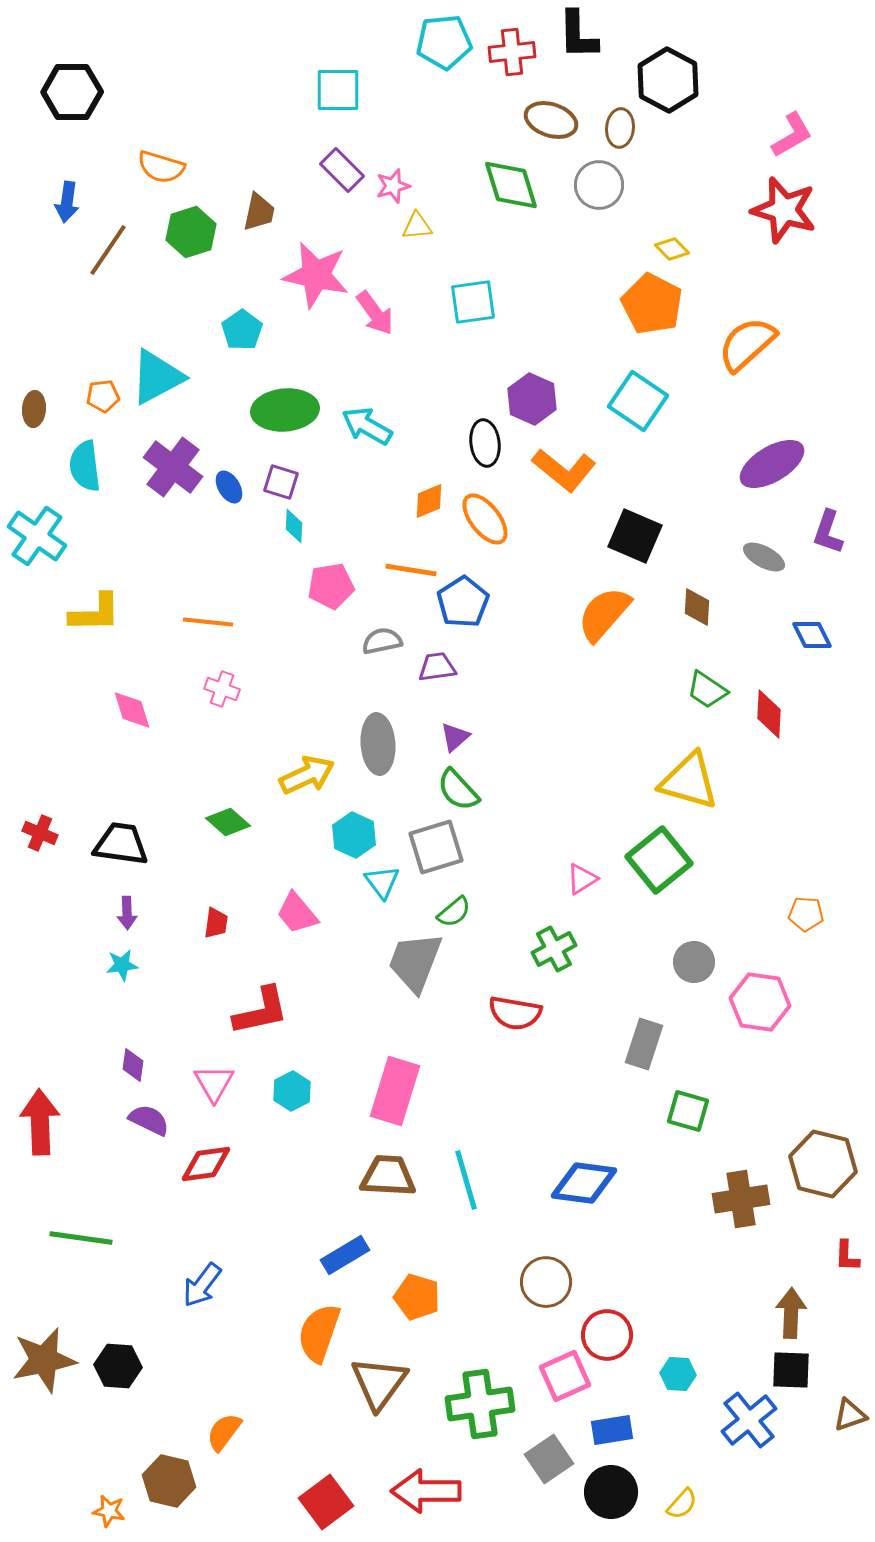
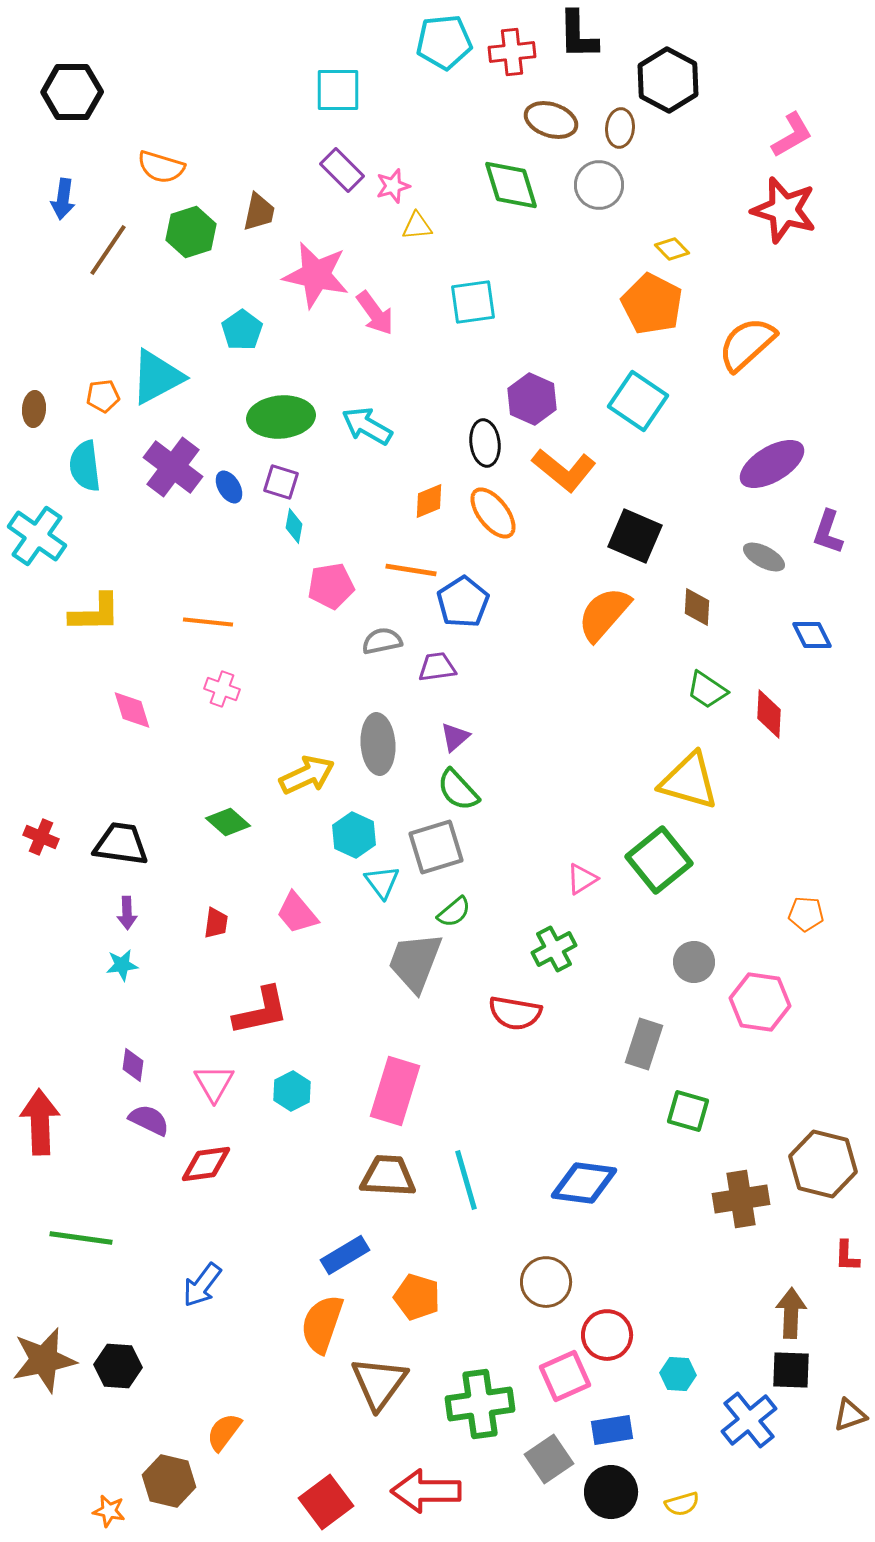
blue arrow at (67, 202): moved 4 px left, 3 px up
green ellipse at (285, 410): moved 4 px left, 7 px down
orange ellipse at (485, 519): moved 8 px right, 6 px up
cyan diamond at (294, 526): rotated 8 degrees clockwise
red cross at (40, 833): moved 1 px right, 4 px down
orange semicircle at (319, 1333): moved 3 px right, 9 px up
yellow semicircle at (682, 1504): rotated 32 degrees clockwise
